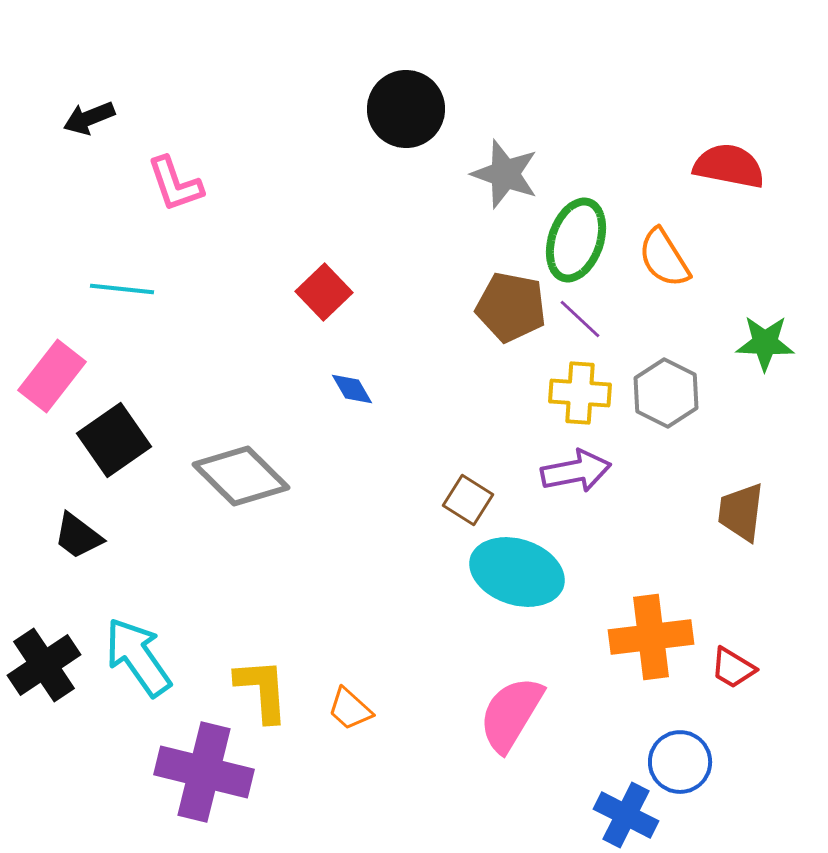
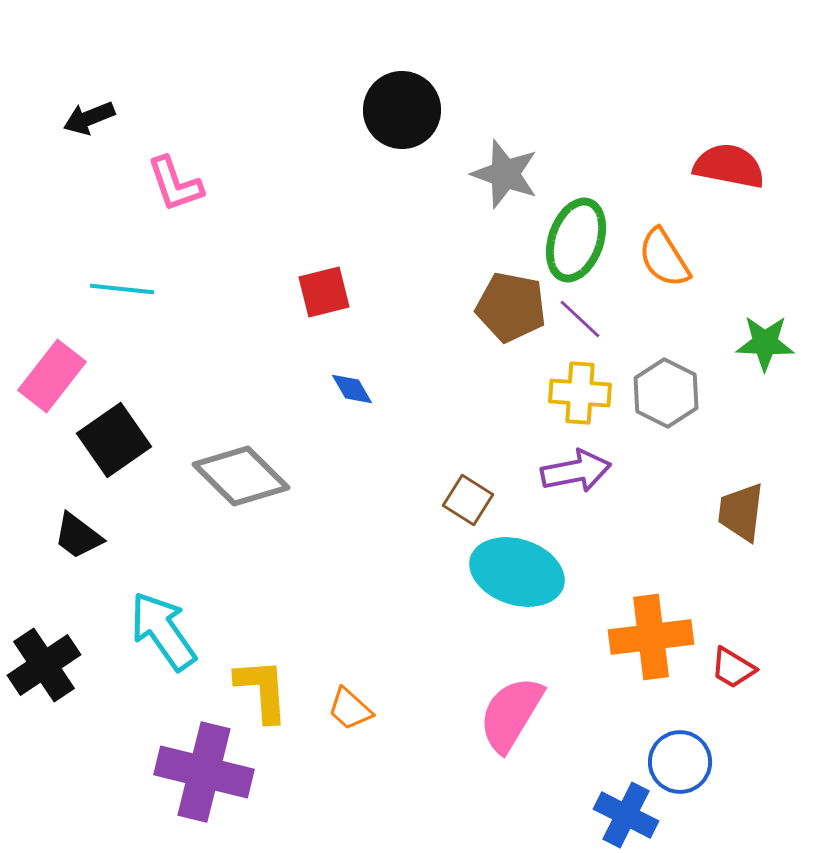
black circle: moved 4 px left, 1 px down
red square: rotated 30 degrees clockwise
cyan arrow: moved 25 px right, 26 px up
